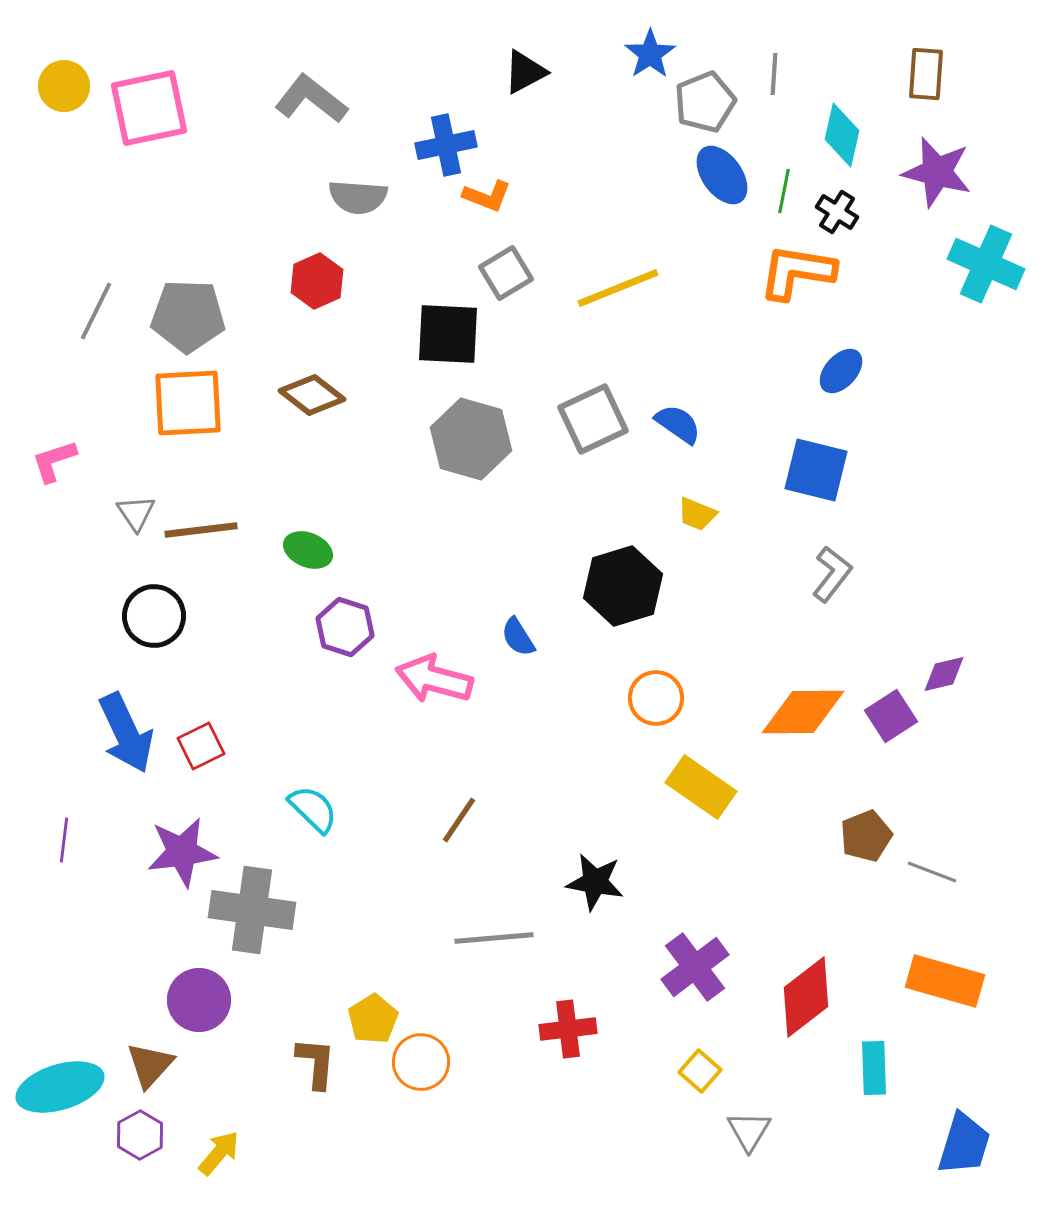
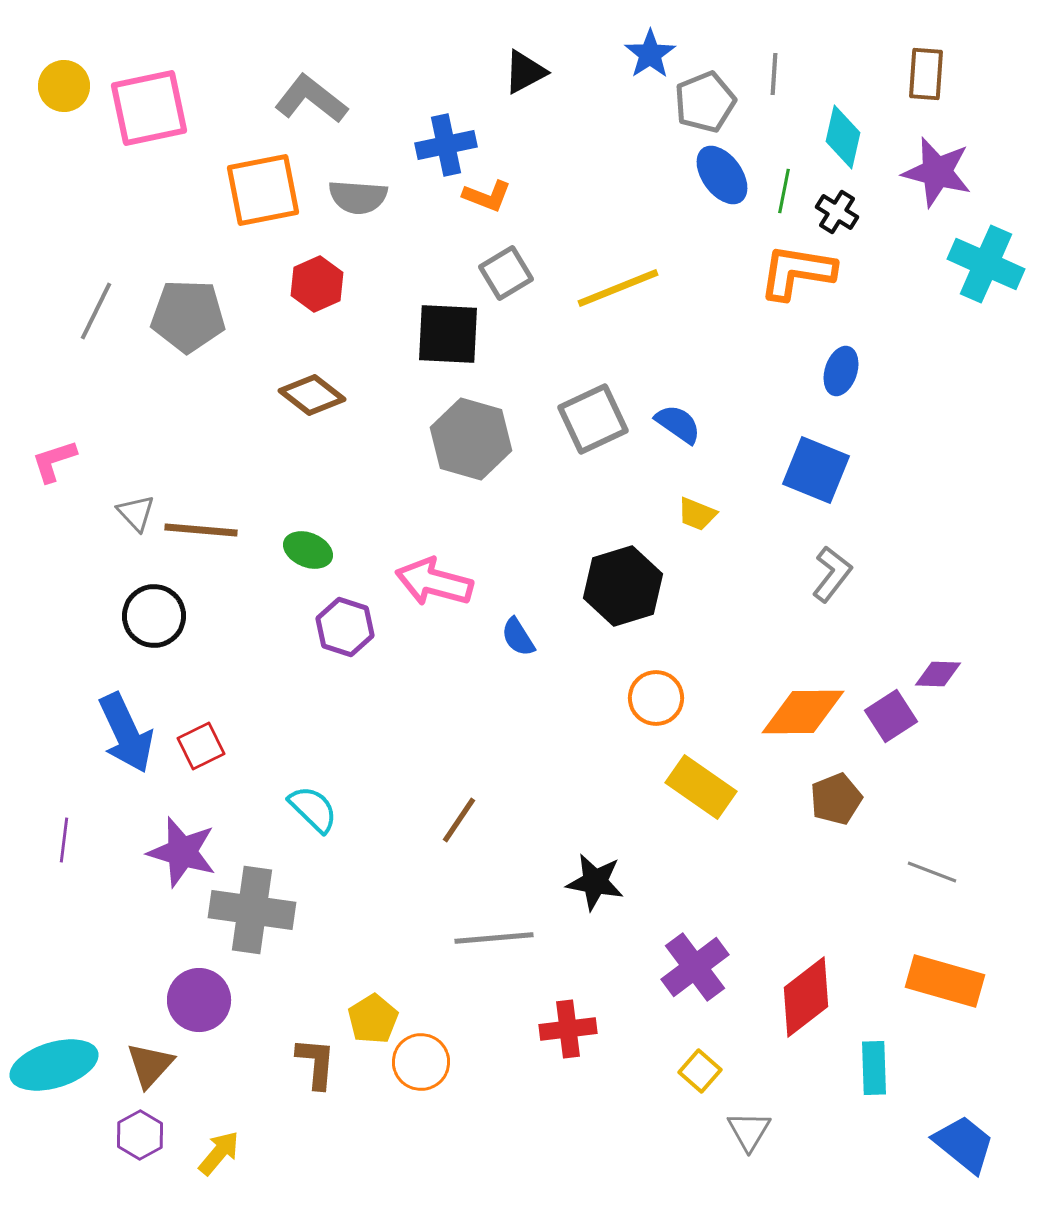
cyan diamond at (842, 135): moved 1 px right, 2 px down
red hexagon at (317, 281): moved 3 px down
blue ellipse at (841, 371): rotated 24 degrees counterclockwise
orange square at (188, 403): moved 75 px right, 213 px up; rotated 8 degrees counterclockwise
blue square at (816, 470): rotated 8 degrees clockwise
gray triangle at (136, 513): rotated 9 degrees counterclockwise
brown line at (201, 530): rotated 12 degrees clockwise
purple diamond at (944, 674): moved 6 px left; rotated 15 degrees clockwise
pink arrow at (434, 679): moved 97 px up
brown pentagon at (866, 836): moved 30 px left, 37 px up
purple star at (182, 852): rotated 24 degrees clockwise
cyan ellipse at (60, 1087): moved 6 px left, 22 px up
blue trapezoid at (964, 1144): rotated 68 degrees counterclockwise
